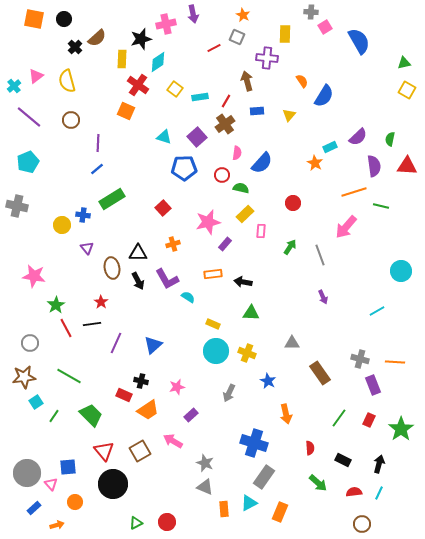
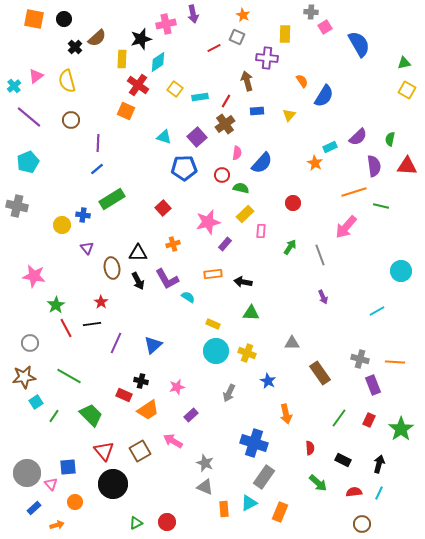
blue semicircle at (359, 41): moved 3 px down
